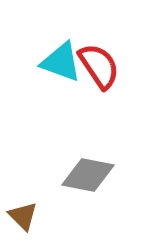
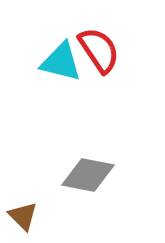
cyan triangle: rotated 6 degrees counterclockwise
red semicircle: moved 16 px up
